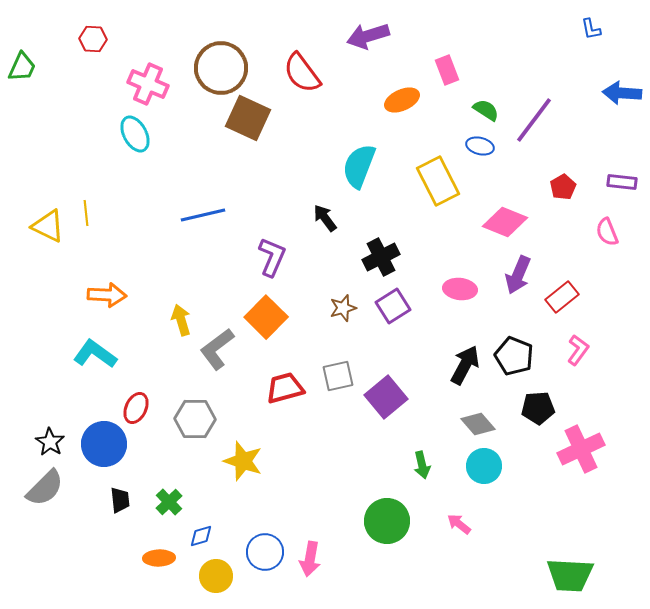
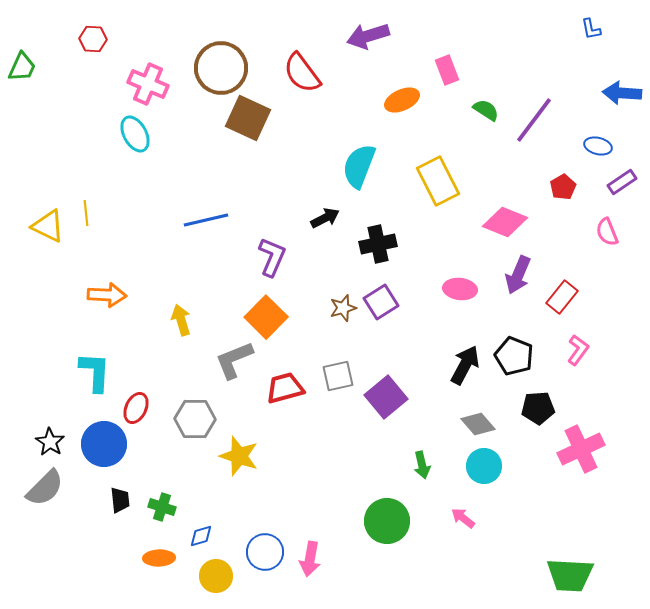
blue ellipse at (480, 146): moved 118 px right
purple rectangle at (622, 182): rotated 40 degrees counterclockwise
blue line at (203, 215): moved 3 px right, 5 px down
black arrow at (325, 218): rotated 100 degrees clockwise
black cross at (381, 257): moved 3 px left, 13 px up; rotated 15 degrees clockwise
red rectangle at (562, 297): rotated 12 degrees counterclockwise
purple square at (393, 306): moved 12 px left, 4 px up
gray L-shape at (217, 349): moved 17 px right, 11 px down; rotated 15 degrees clockwise
cyan L-shape at (95, 354): moved 18 px down; rotated 57 degrees clockwise
yellow star at (243, 461): moved 4 px left, 5 px up
green cross at (169, 502): moved 7 px left, 5 px down; rotated 28 degrees counterclockwise
pink arrow at (459, 524): moved 4 px right, 6 px up
